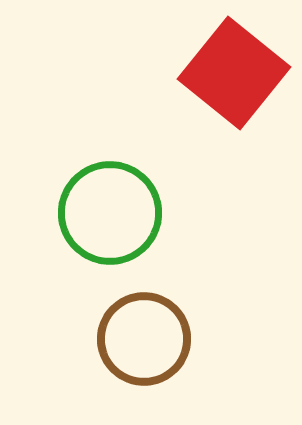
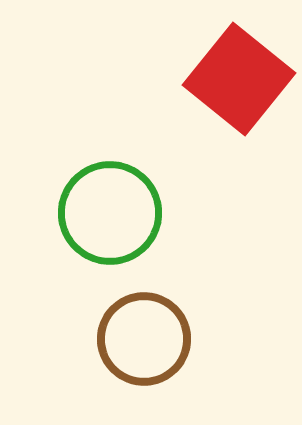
red square: moved 5 px right, 6 px down
